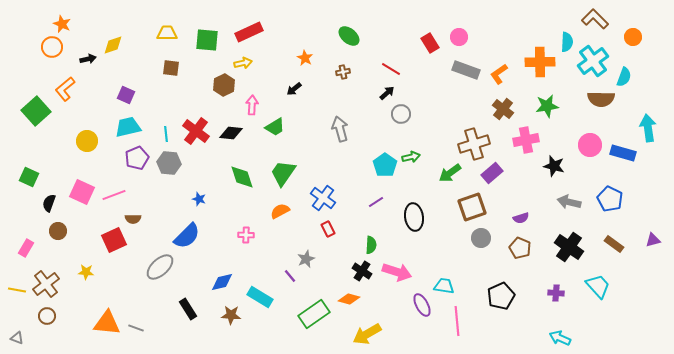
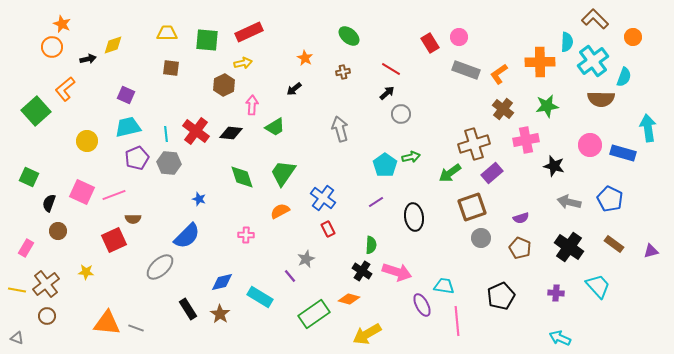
purple triangle at (653, 240): moved 2 px left, 11 px down
brown star at (231, 315): moved 11 px left, 1 px up; rotated 30 degrees clockwise
